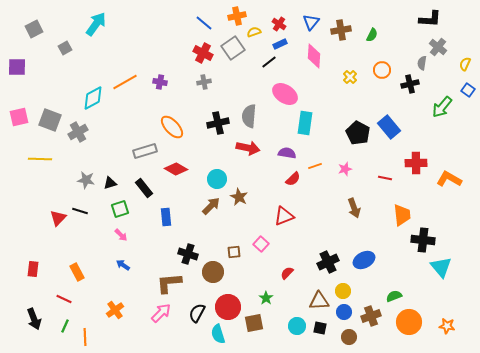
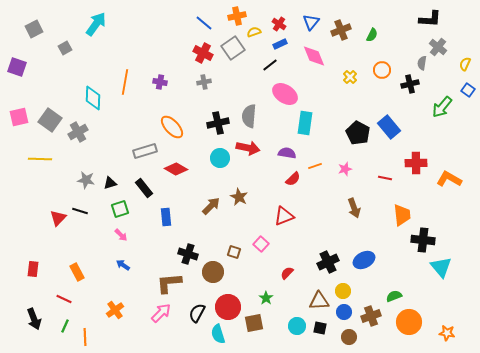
brown cross at (341, 30): rotated 12 degrees counterclockwise
pink diamond at (314, 56): rotated 25 degrees counterclockwise
black line at (269, 62): moved 1 px right, 3 px down
purple square at (17, 67): rotated 18 degrees clockwise
orange line at (125, 82): rotated 50 degrees counterclockwise
cyan diamond at (93, 98): rotated 60 degrees counterclockwise
gray square at (50, 120): rotated 15 degrees clockwise
cyan circle at (217, 179): moved 3 px right, 21 px up
brown square at (234, 252): rotated 24 degrees clockwise
orange star at (447, 326): moved 7 px down
